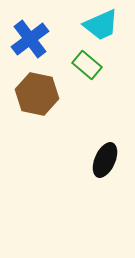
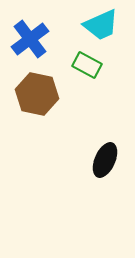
green rectangle: rotated 12 degrees counterclockwise
